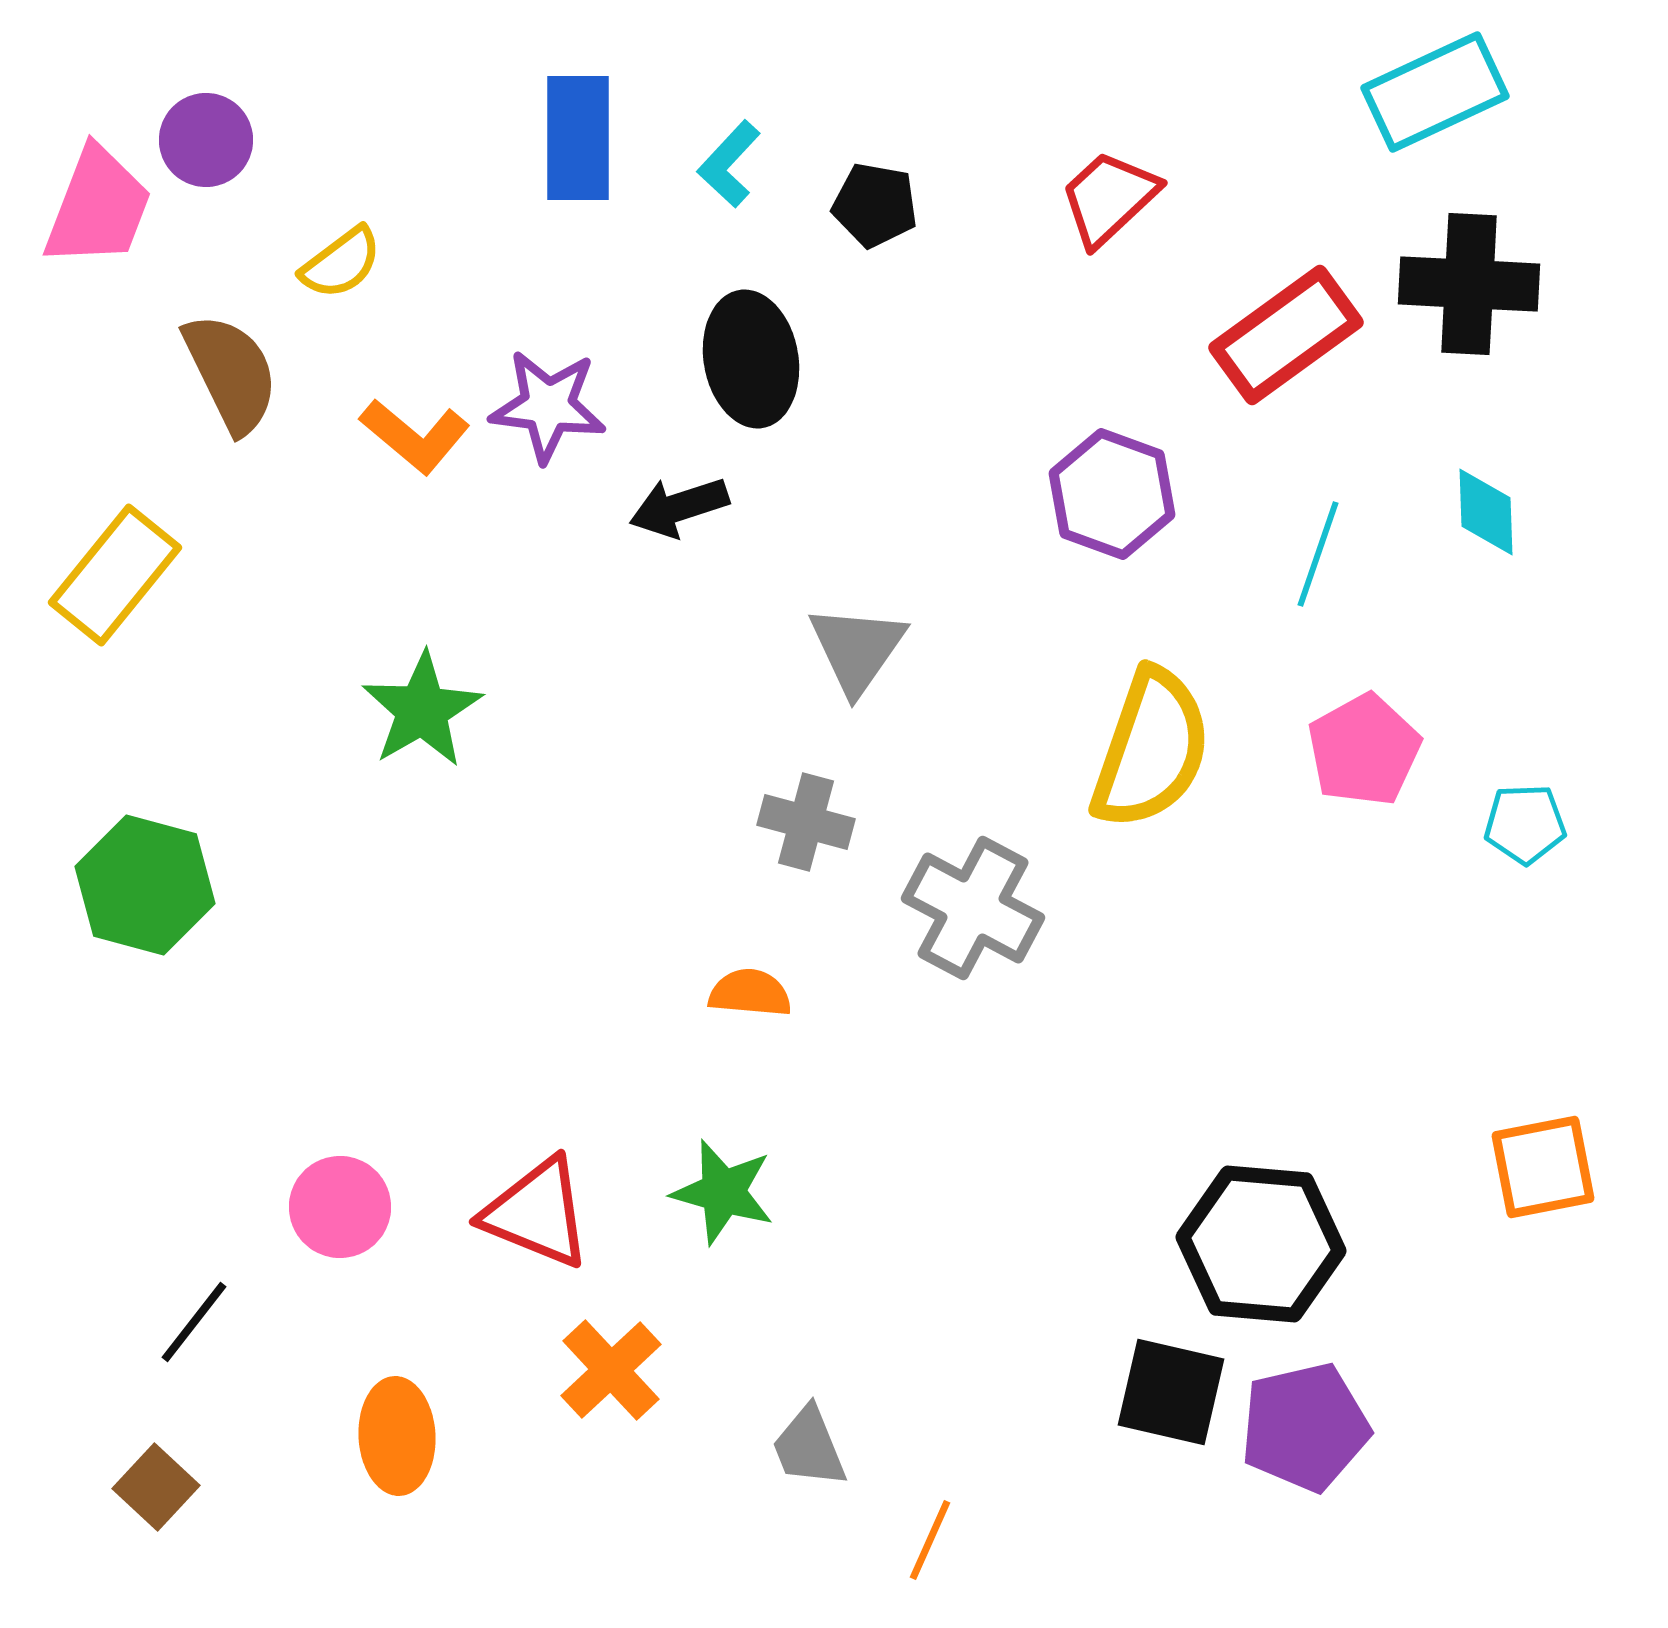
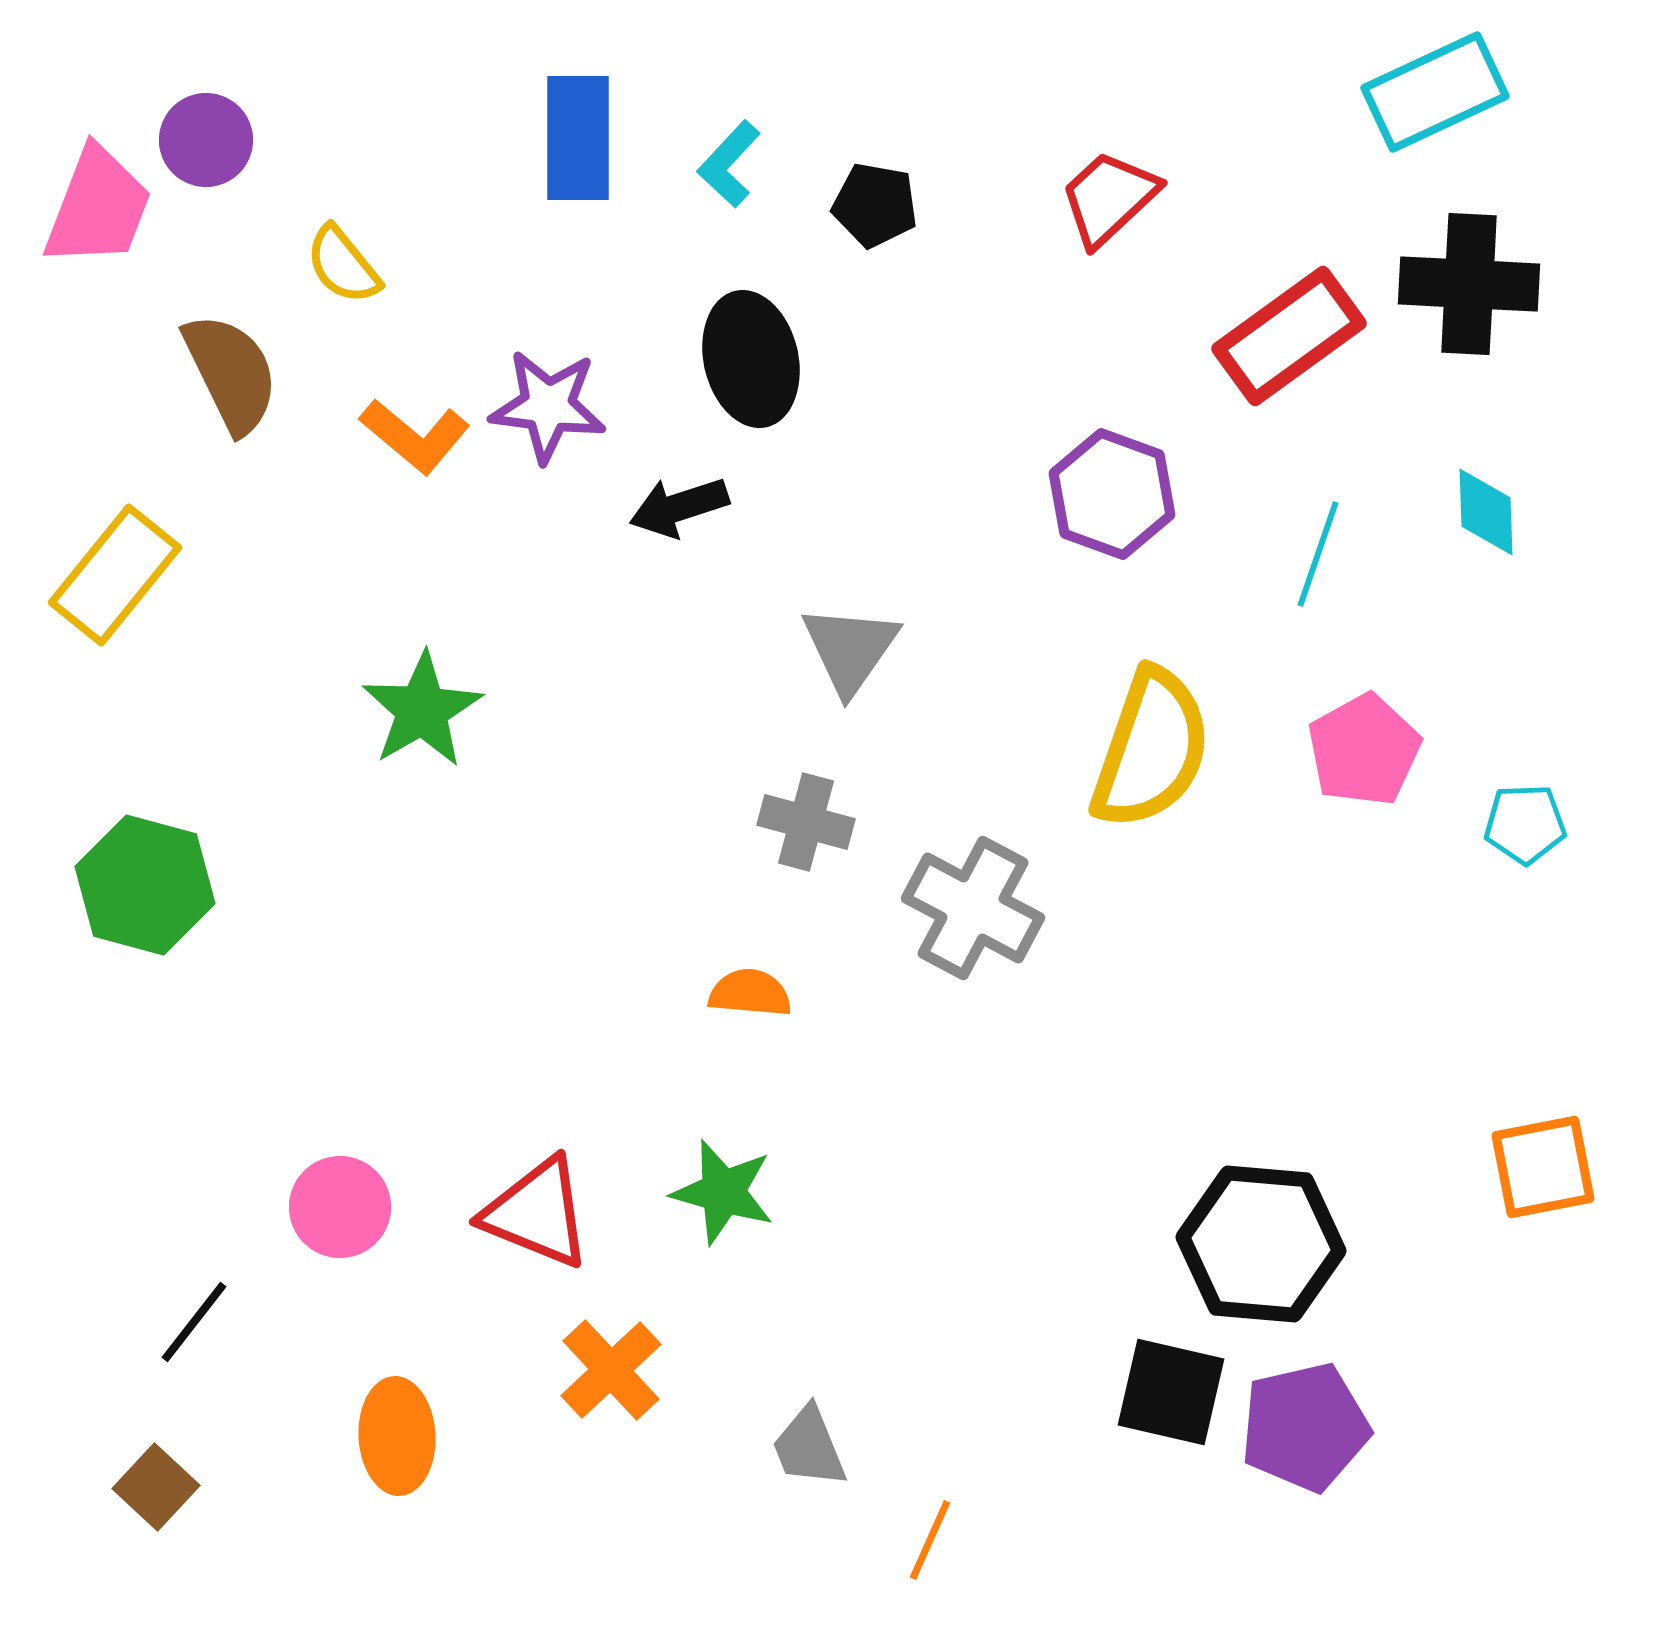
yellow semicircle at (341, 263): moved 2 px right, 2 px down; rotated 88 degrees clockwise
red rectangle at (1286, 335): moved 3 px right, 1 px down
black ellipse at (751, 359): rotated 3 degrees counterclockwise
gray triangle at (857, 649): moved 7 px left
